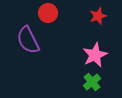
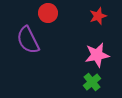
pink star: moved 2 px right; rotated 15 degrees clockwise
